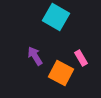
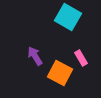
cyan square: moved 12 px right
orange square: moved 1 px left
